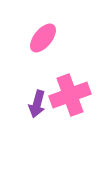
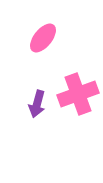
pink cross: moved 8 px right, 1 px up
